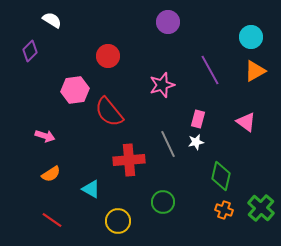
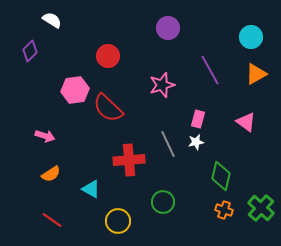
purple circle: moved 6 px down
orange triangle: moved 1 px right, 3 px down
red semicircle: moved 1 px left, 4 px up; rotated 8 degrees counterclockwise
